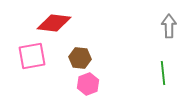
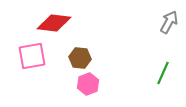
gray arrow: moved 4 px up; rotated 30 degrees clockwise
green line: rotated 30 degrees clockwise
